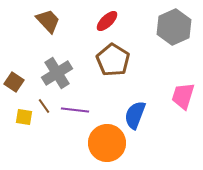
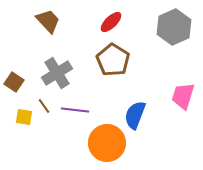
red ellipse: moved 4 px right, 1 px down
